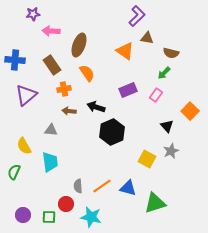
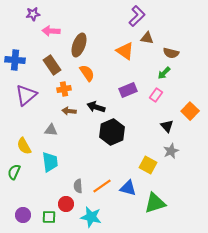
yellow square: moved 1 px right, 6 px down
